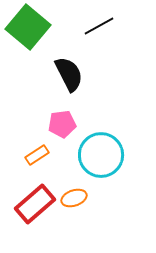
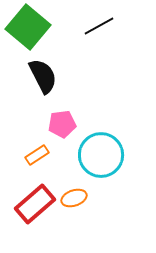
black semicircle: moved 26 px left, 2 px down
